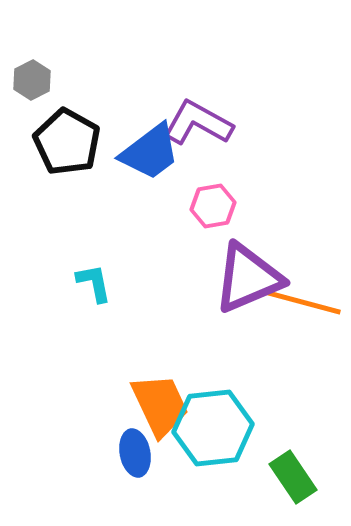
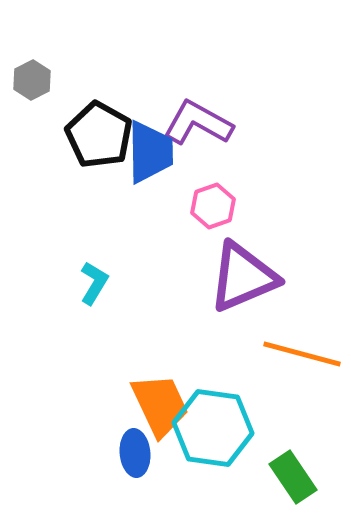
black pentagon: moved 32 px right, 7 px up
blue trapezoid: rotated 54 degrees counterclockwise
pink hexagon: rotated 9 degrees counterclockwise
purple triangle: moved 5 px left, 1 px up
cyan L-shape: rotated 42 degrees clockwise
orange line: moved 52 px down
cyan hexagon: rotated 14 degrees clockwise
blue ellipse: rotated 6 degrees clockwise
